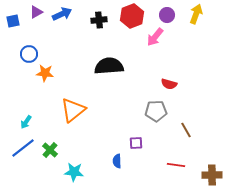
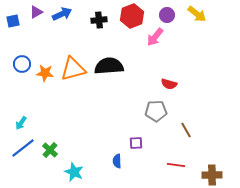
yellow arrow: moved 1 px right; rotated 108 degrees clockwise
blue circle: moved 7 px left, 10 px down
orange triangle: moved 41 px up; rotated 24 degrees clockwise
cyan arrow: moved 5 px left, 1 px down
cyan star: rotated 18 degrees clockwise
